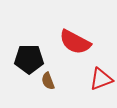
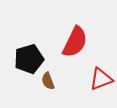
red semicircle: rotated 92 degrees counterclockwise
black pentagon: rotated 16 degrees counterclockwise
